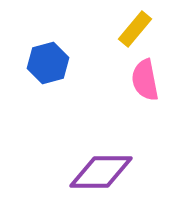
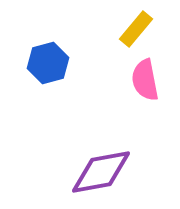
yellow rectangle: moved 1 px right
purple diamond: rotated 10 degrees counterclockwise
